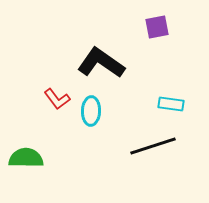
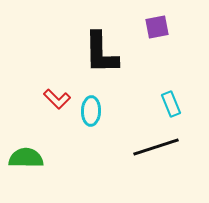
black L-shape: moved 10 px up; rotated 126 degrees counterclockwise
red L-shape: rotated 8 degrees counterclockwise
cyan rectangle: rotated 60 degrees clockwise
black line: moved 3 px right, 1 px down
